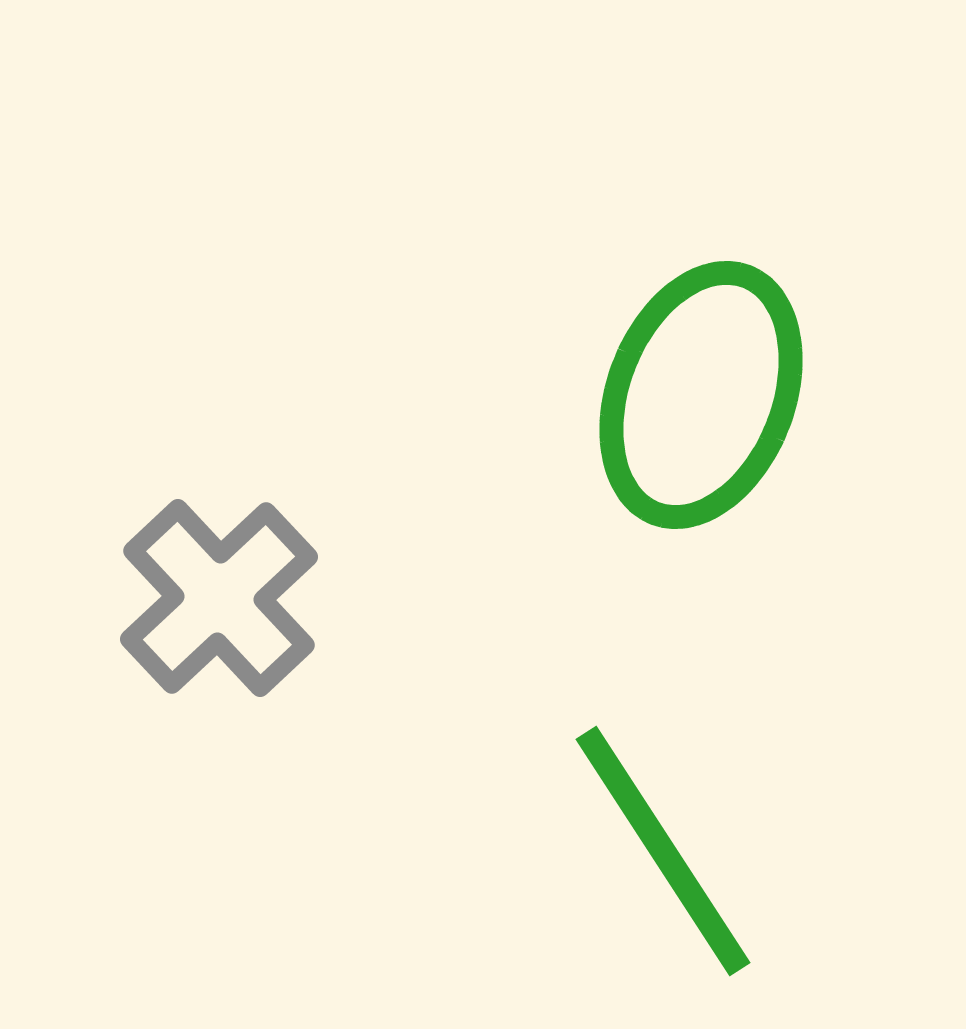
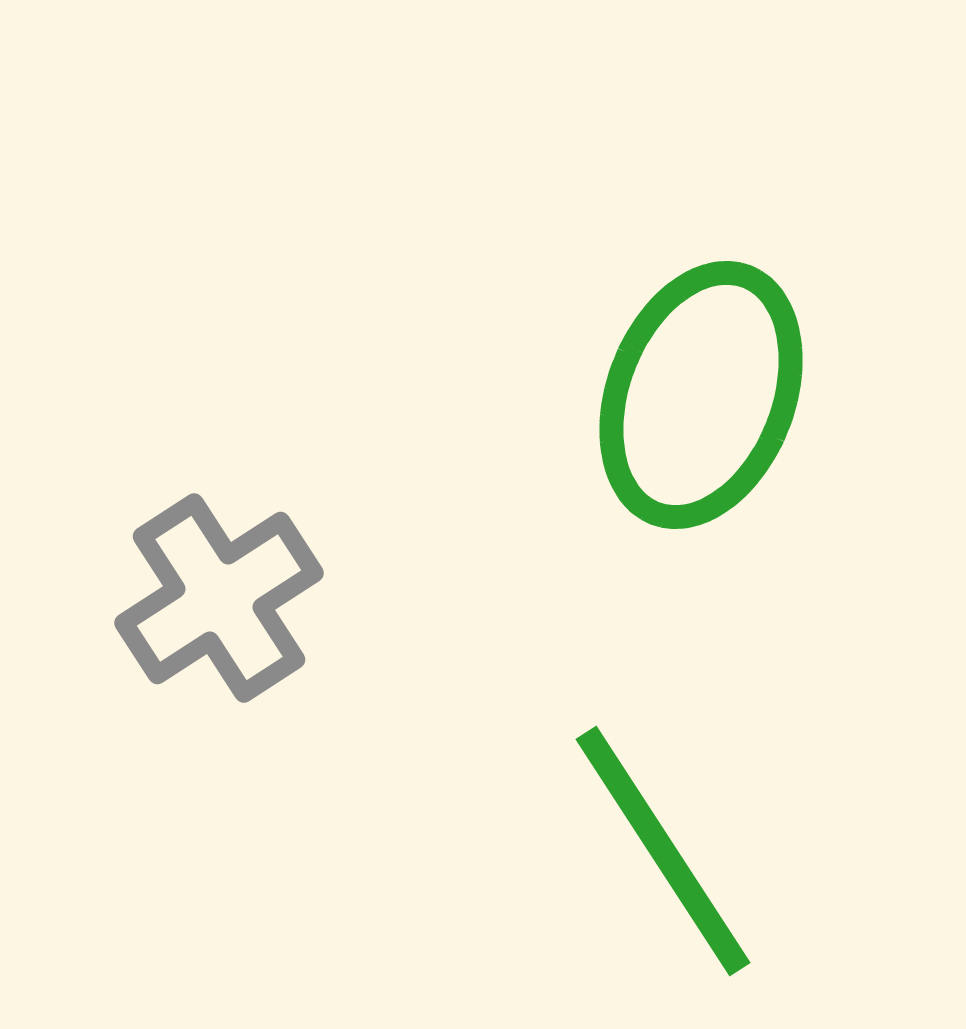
gray cross: rotated 10 degrees clockwise
